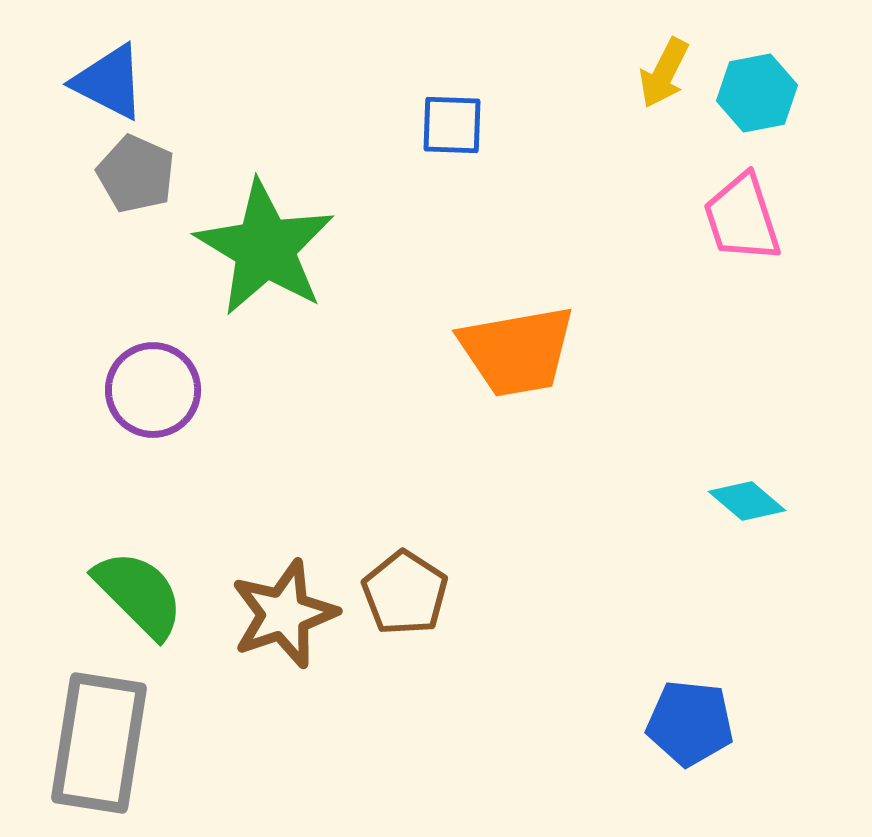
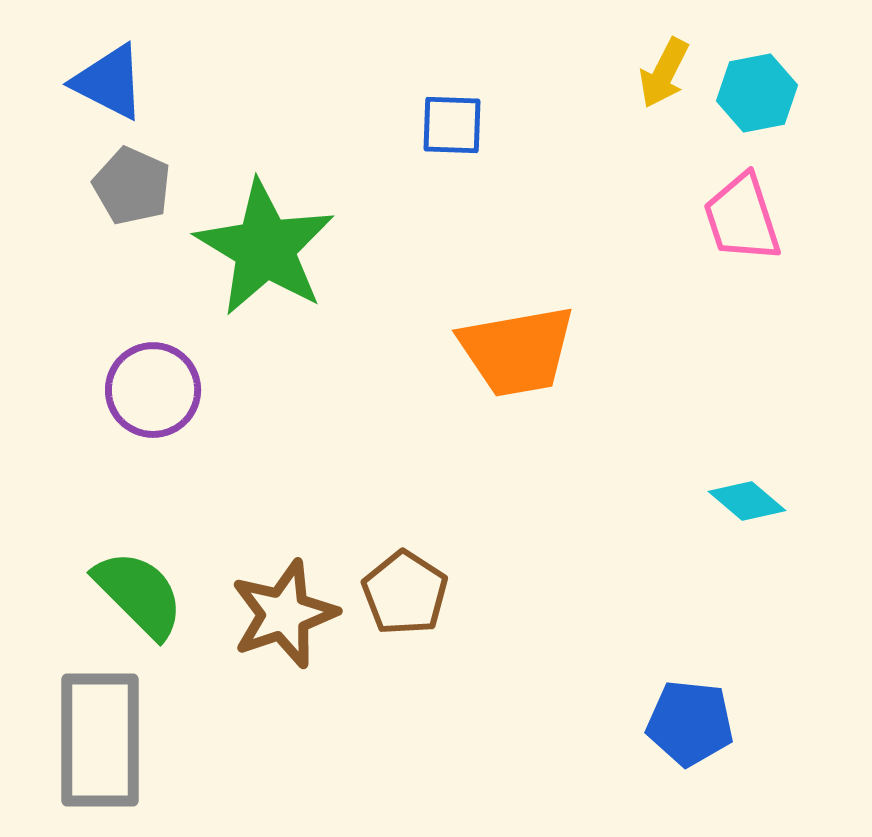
gray pentagon: moved 4 px left, 12 px down
gray rectangle: moved 1 px right, 3 px up; rotated 9 degrees counterclockwise
